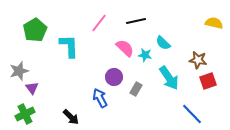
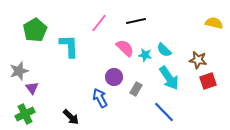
cyan semicircle: moved 1 px right, 7 px down
blue line: moved 28 px left, 2 px up
